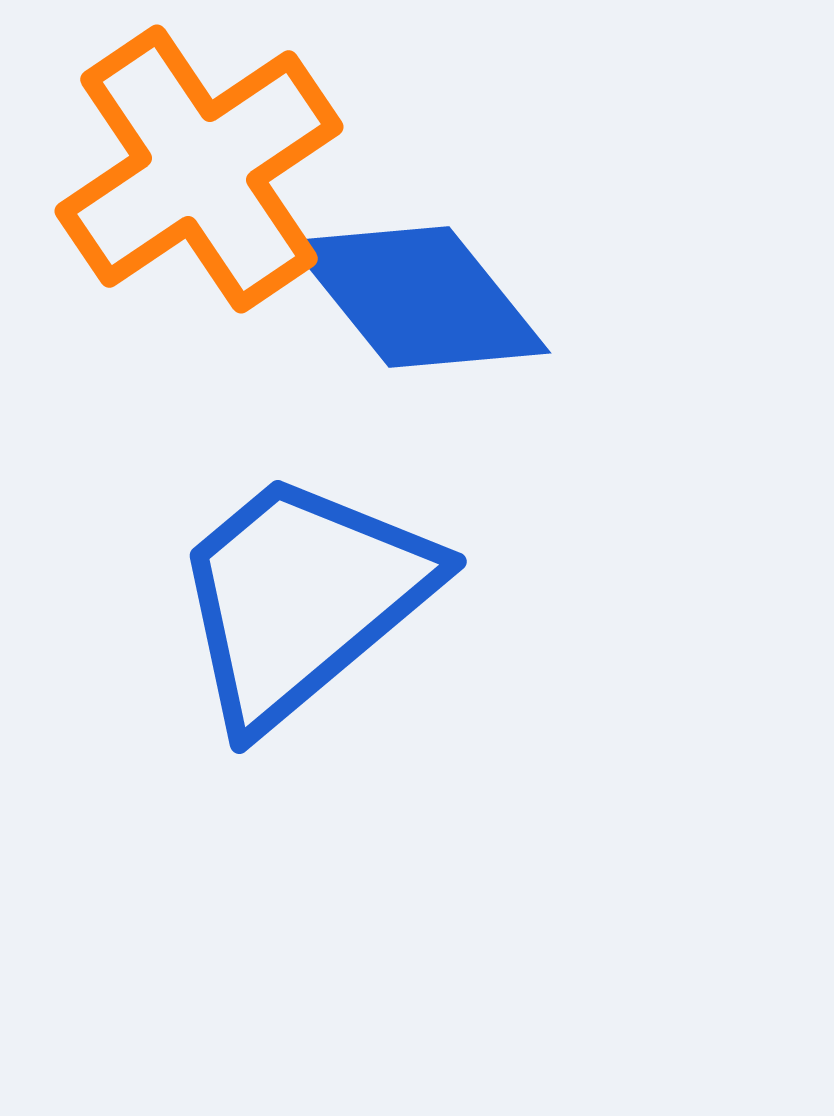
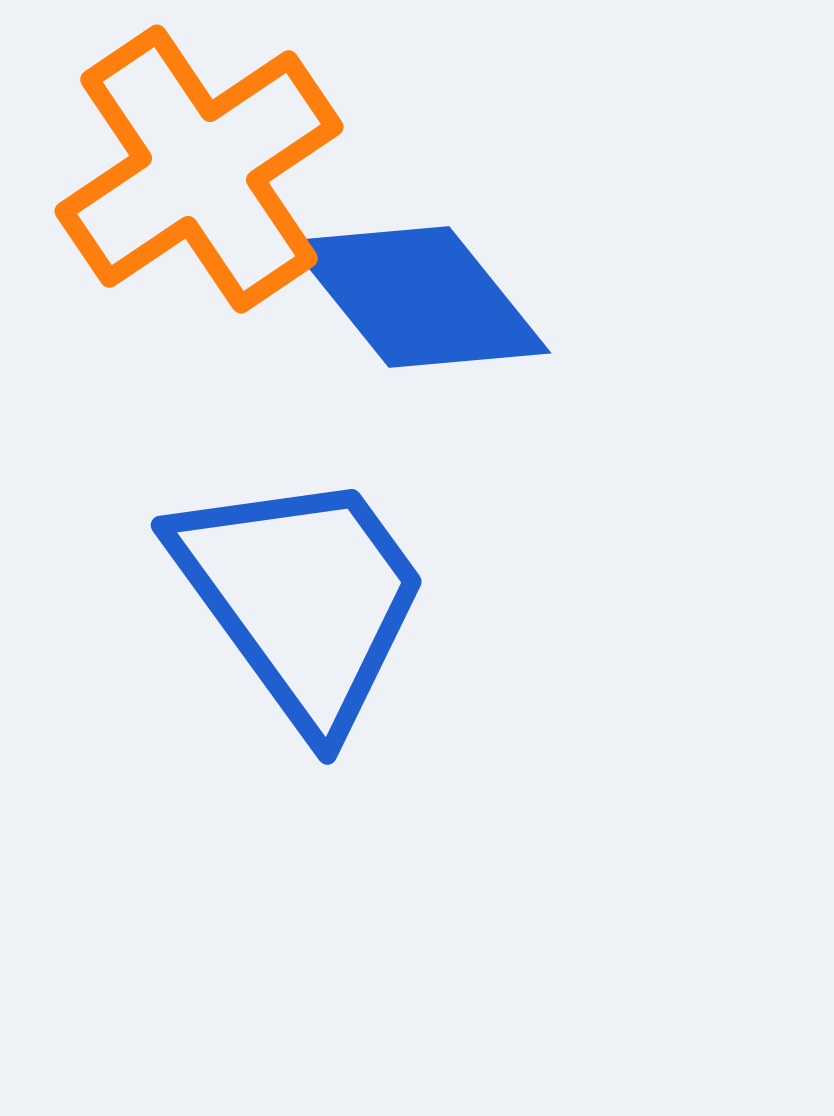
blue trapezoid: rotated 94 degrees clockwise
